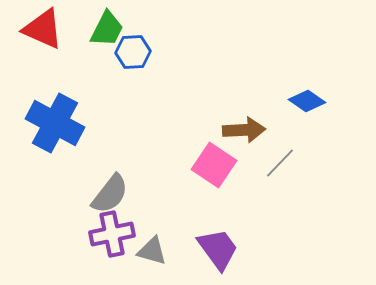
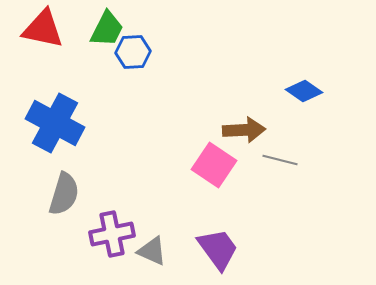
red triangle: rotated 12 degrees counterclockwise
blue diamond: moved 3 px left, 10 px up
gray line: moved 3 px up; rotated 60 degrees clockwise
gray semicircle: moved 46 px left; rotated 21 degrees counterclockwise
gray triangle: rotated 8 degrees clockwise
